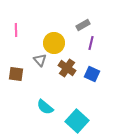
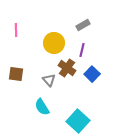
purple line: moved 9 px left, 7 px down
gray triangle: moved 9 px right, 20 px down
blue square: rotated 21 degrees clockwise
cyan semicircle: moved 3 px left; rotated 18 degrees clockwise
cyan square: moved 1 px right
